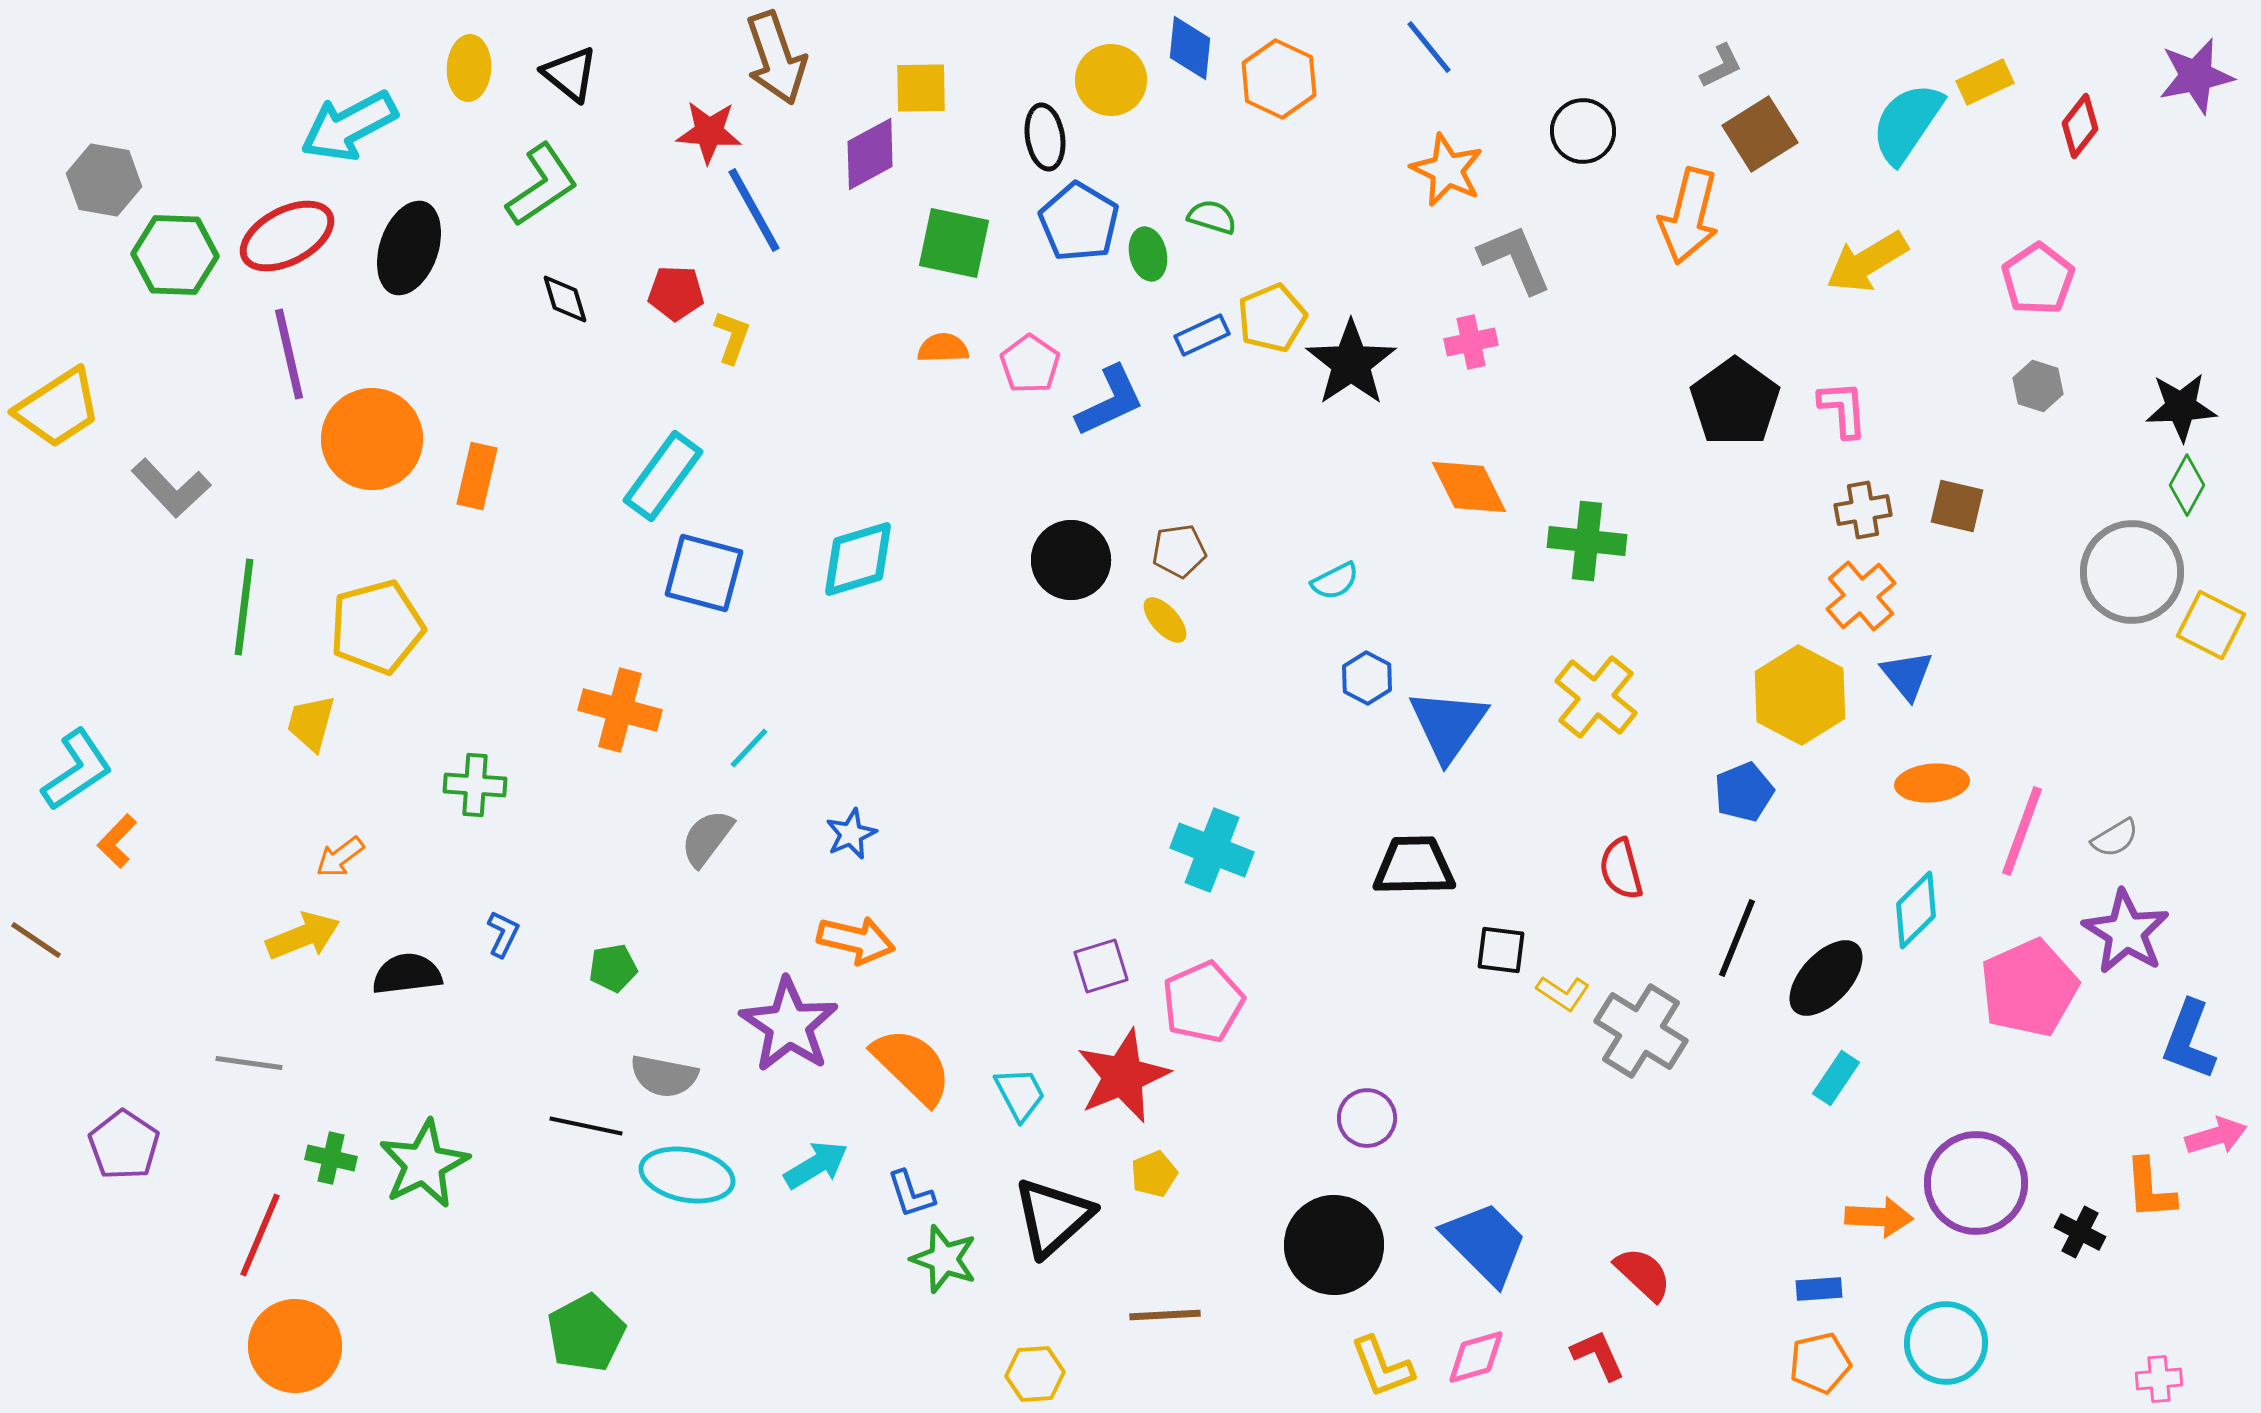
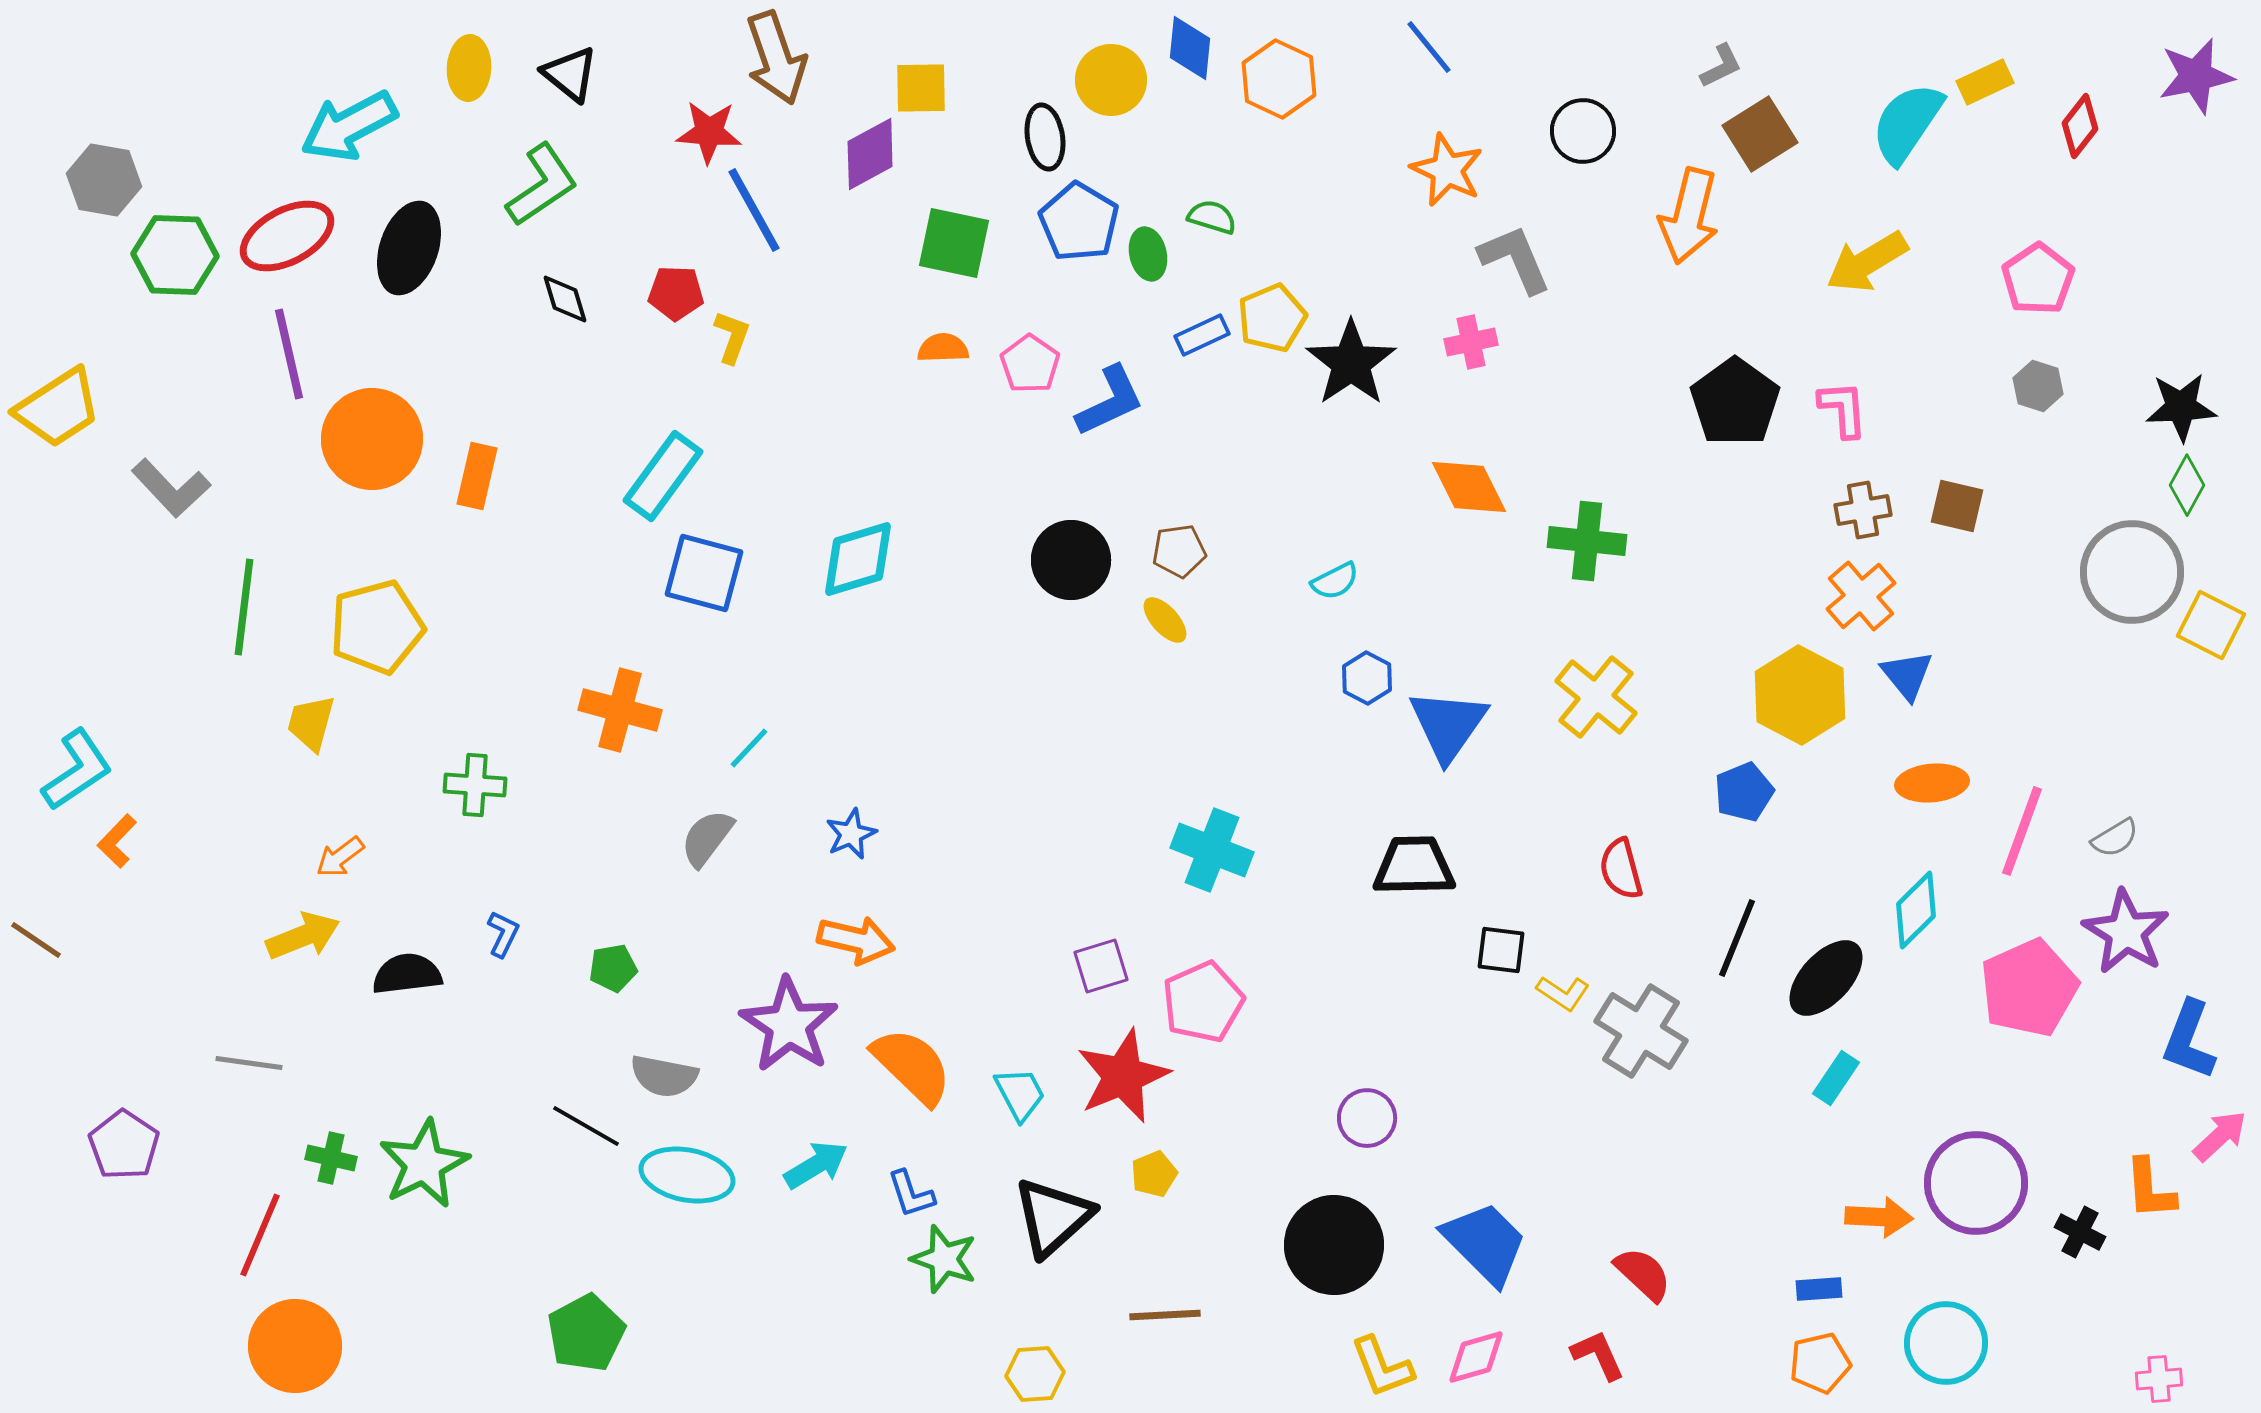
black line at (586, 1126): rotated 18 degrees clockwise
pink arrow at (2216, 1136): moved 4 px right; rotated 26 degrees counterclockwise
